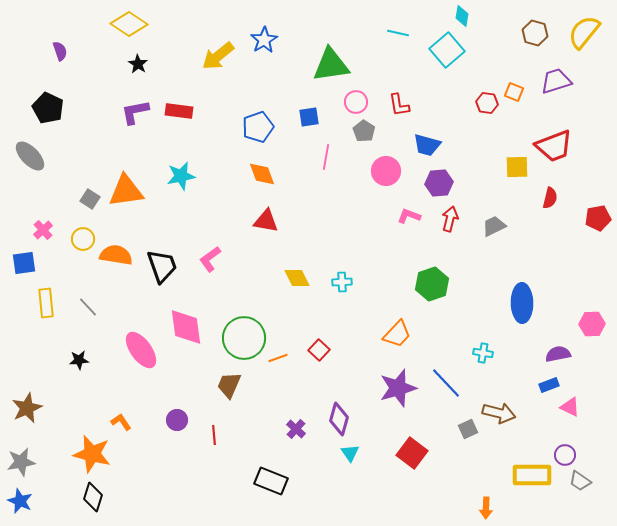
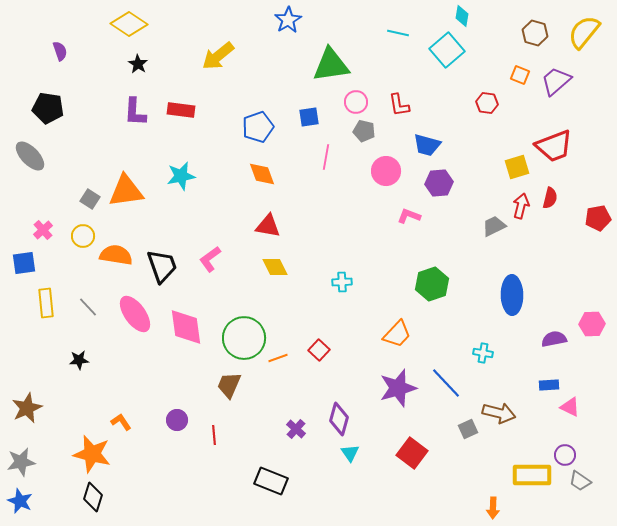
blue star at (264, 40): moved 24 px right, 20 px up
purple trapezoid at (556, 81): rotated 24 degrees counterclockwise
orange square at (514, 92): moved 6 px right, 17 px up
black pentagon at (48, 108): rotated 16 degrees counterclockwise
red rectangle at (179, 111): moved 2 px right, 1 px up
purple L-shape at (135, 112): rotated 76 degrees counterclockwise
gray pentagon at (364, 131): rotated 20 degrees counterclockwise
yellow square at (517, 167): rotated 15 degrees counterclockwise
red arrow at (450, 219): moved 71 px right, 13 px up
red triangle at (266, 221): moved 2 px right, 5 px down
yellow circle at (83, 239): moved 3 px up
yellow diamond at (297, 278): moved 22 px left, 11 px up
blue ellipse at (522, 303): moved 10 px left, 8 px up
pink ellipse at (141, 350): moved 6 px left, 36 px up
purple semicircle at (558, 354): moved 4 px left, 15 px up
blue rectangle at (549, 385): rotated 18 degrees clockwise
orange arrow at (486, 508): moved 7 px right
